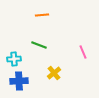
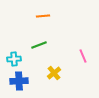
orange line: moved 1 px right, 1 px down
green line: rotated 42 degrees counterclockwise
pink line: moved 4 px down
